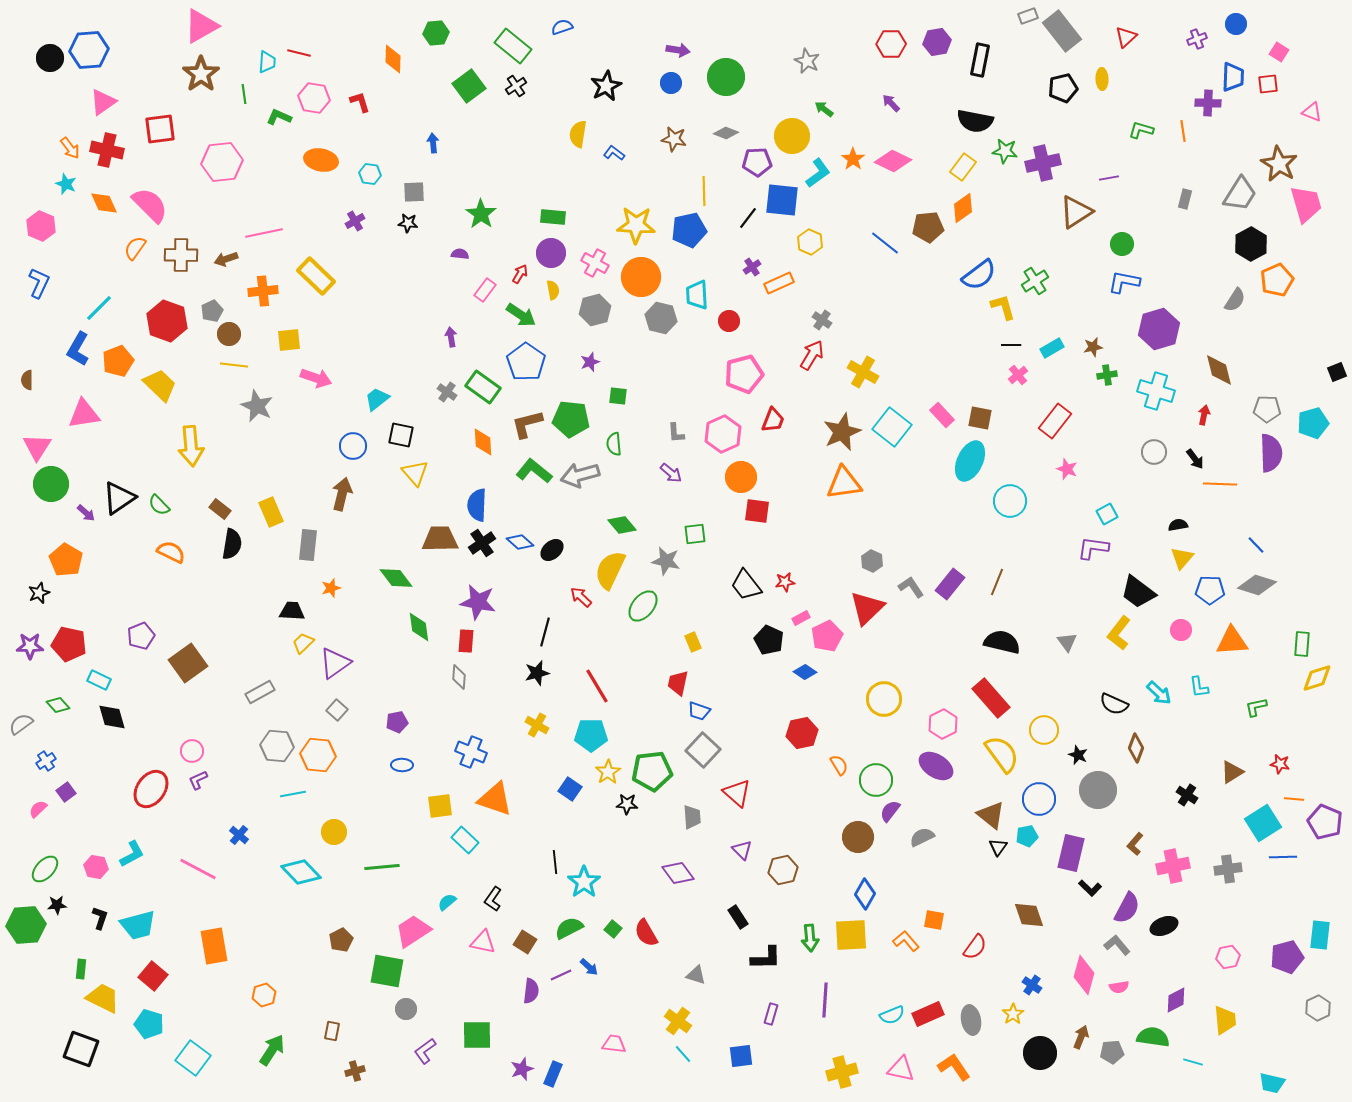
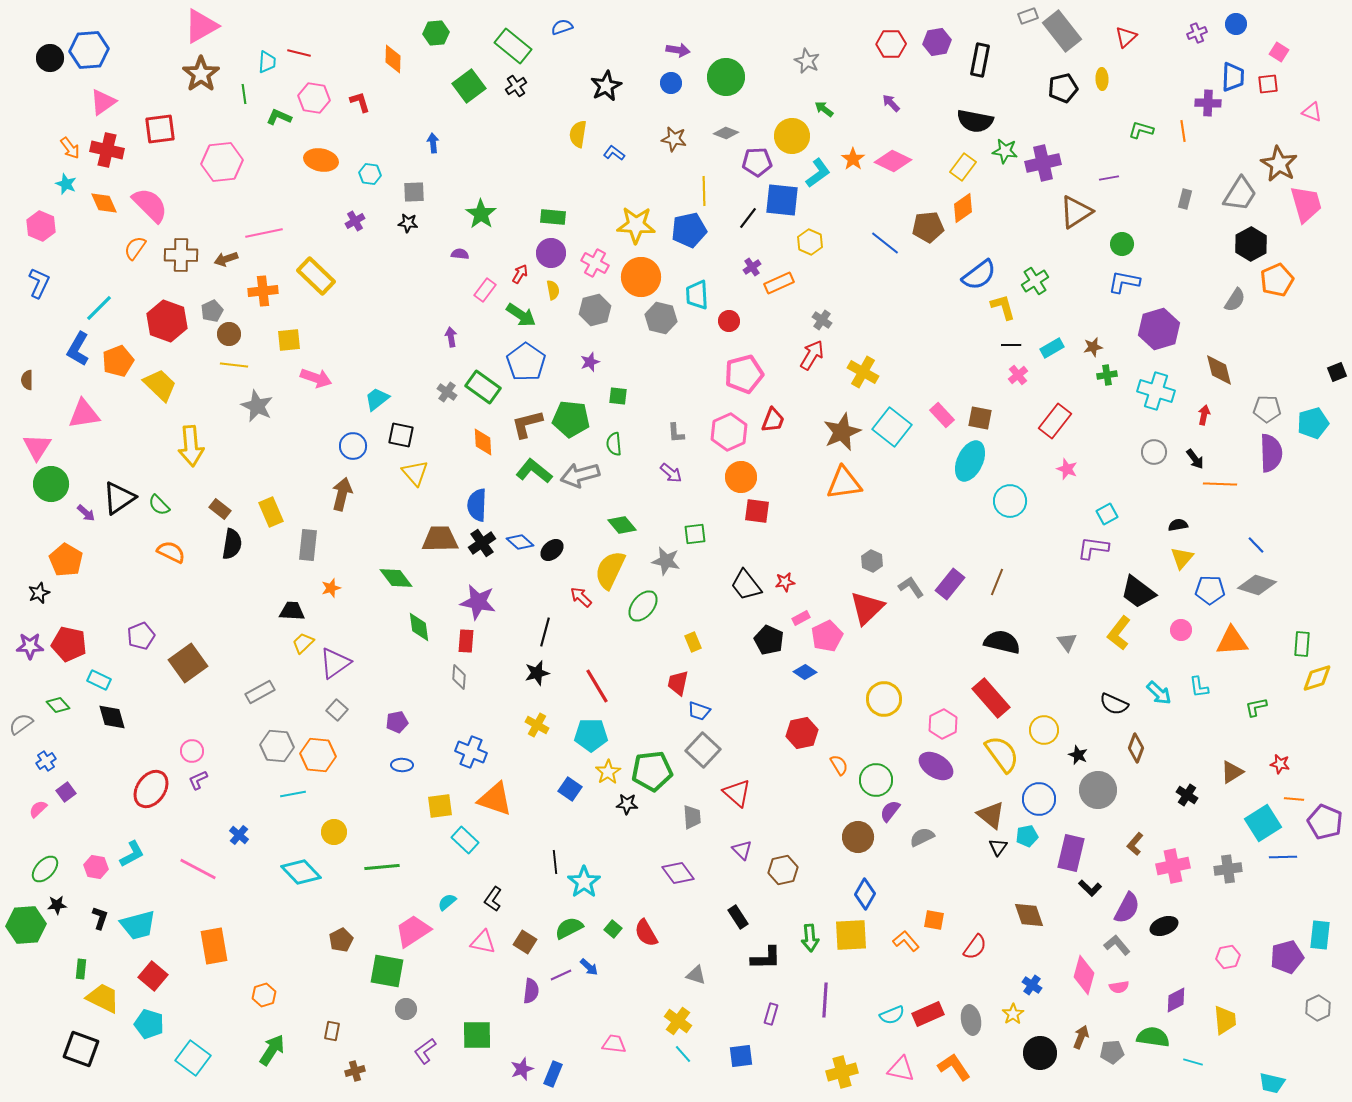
purple cross at (1197, 39): moved 6 px up
pink hexagon at (723, 434): moved 6 px right, 2 px up
